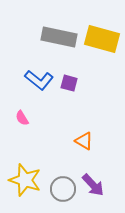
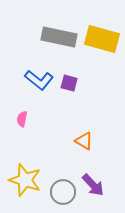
pink semicircle: moved 1 px down; rotated 42 degrees clockwise
gray circle: moved 3 px down
